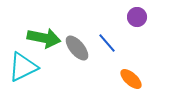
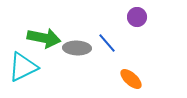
gray ellipse: rotated 48 degrees counterclockwise
